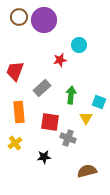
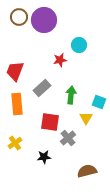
orange rectangle: moved 2 px left, 8 px up
gray cross: rotated 28 degrees clockwise
